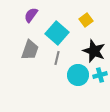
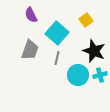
purple semicircle: rotated 63 degrees counterclockwise
